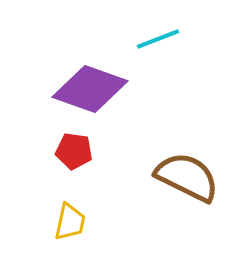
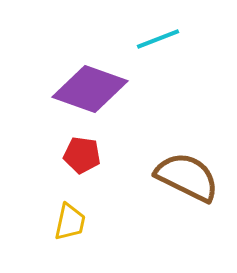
red pentagon: moved 8 px right, 4 px down
